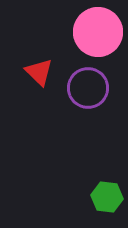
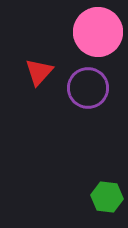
red triangle: rotated 28 degrees clockwise
